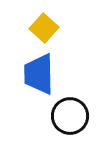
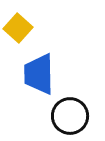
yellow square: moved 26 px left
